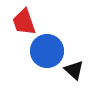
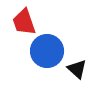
black triangle: moved 3 px right, 1 px up
